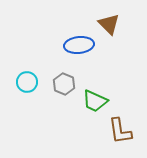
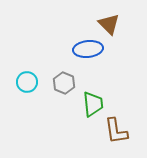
blue ellipse: moved 9 px right, 4 px down
gray hexagon: moved 1 px up
green trapezoid: moved 2 px left, 3 px down; rotated 120 degrees counterclockwise
brown L-shape: moved 4 px left
